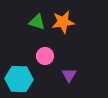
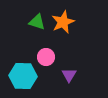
orange star: rotated 15 degrees counterclockwise
pink circle: moved 1 px right, 1 px down
cyan hexagon: moved 4 px right, 3 px up
